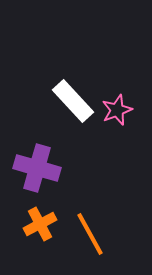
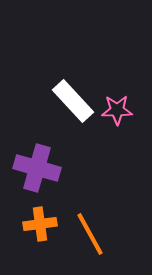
pink star: rotated 20 degrees clockwise
orange cross: rotated 20 degrees clockwise
